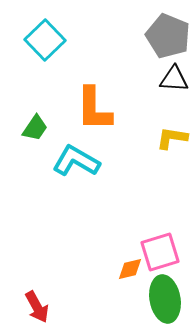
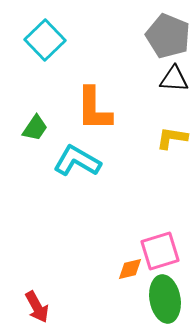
cyan L-shape: moved 1 px right
pink square: moved 1 px up
